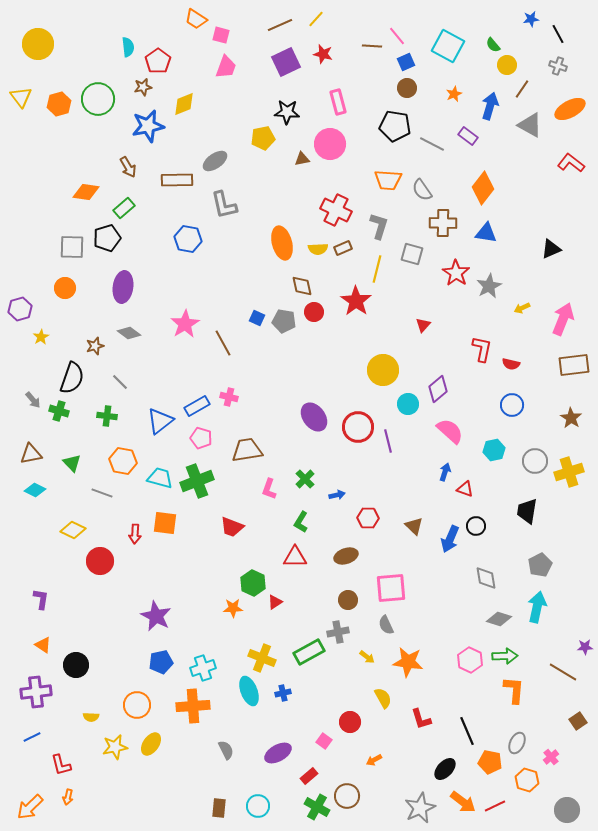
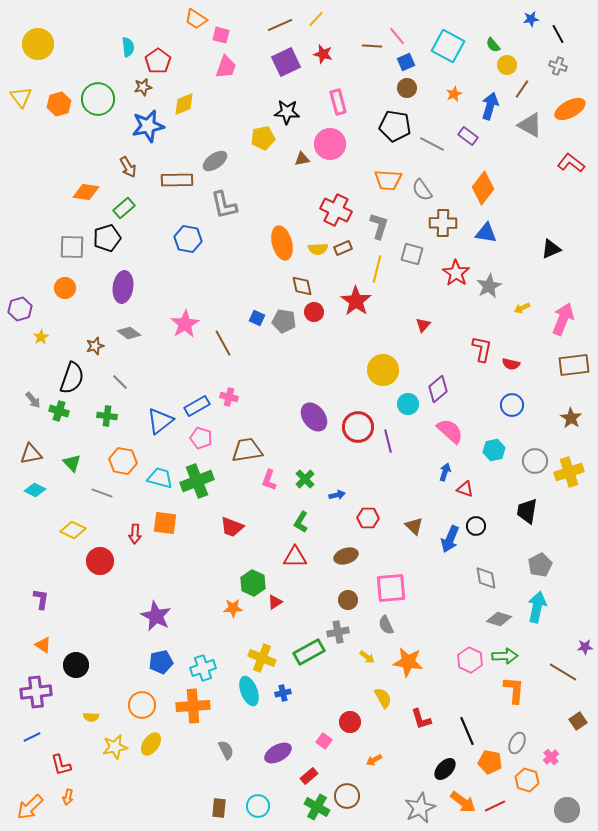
pink L-shape at (269, 489): moved 9 px up
orange circle at (137, 705): moved 5 px right
